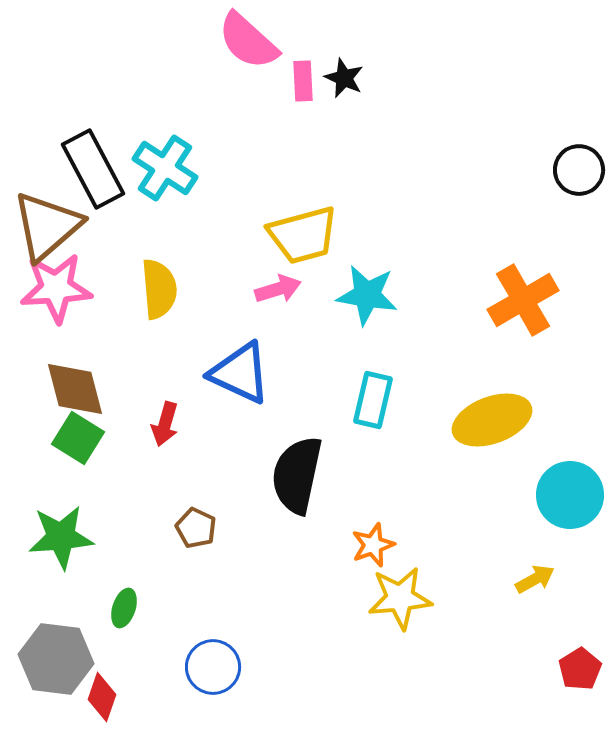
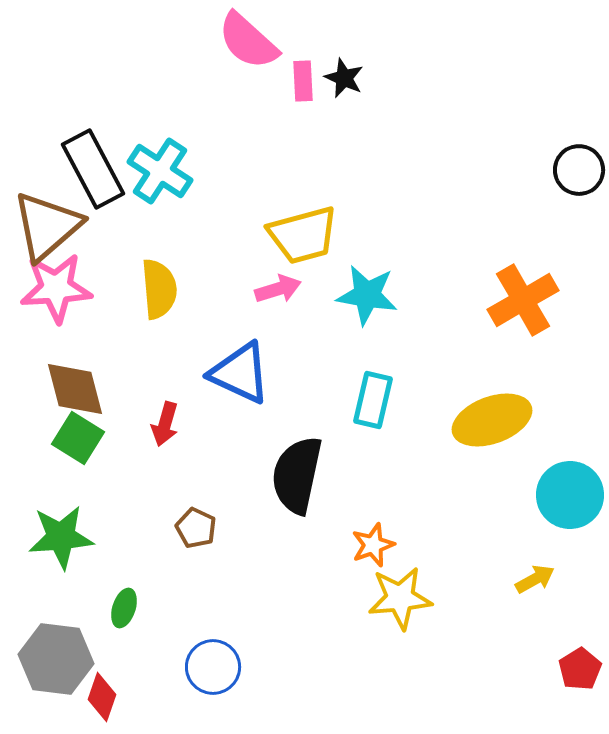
cyan cross: moved 5 px left, 3 px down
